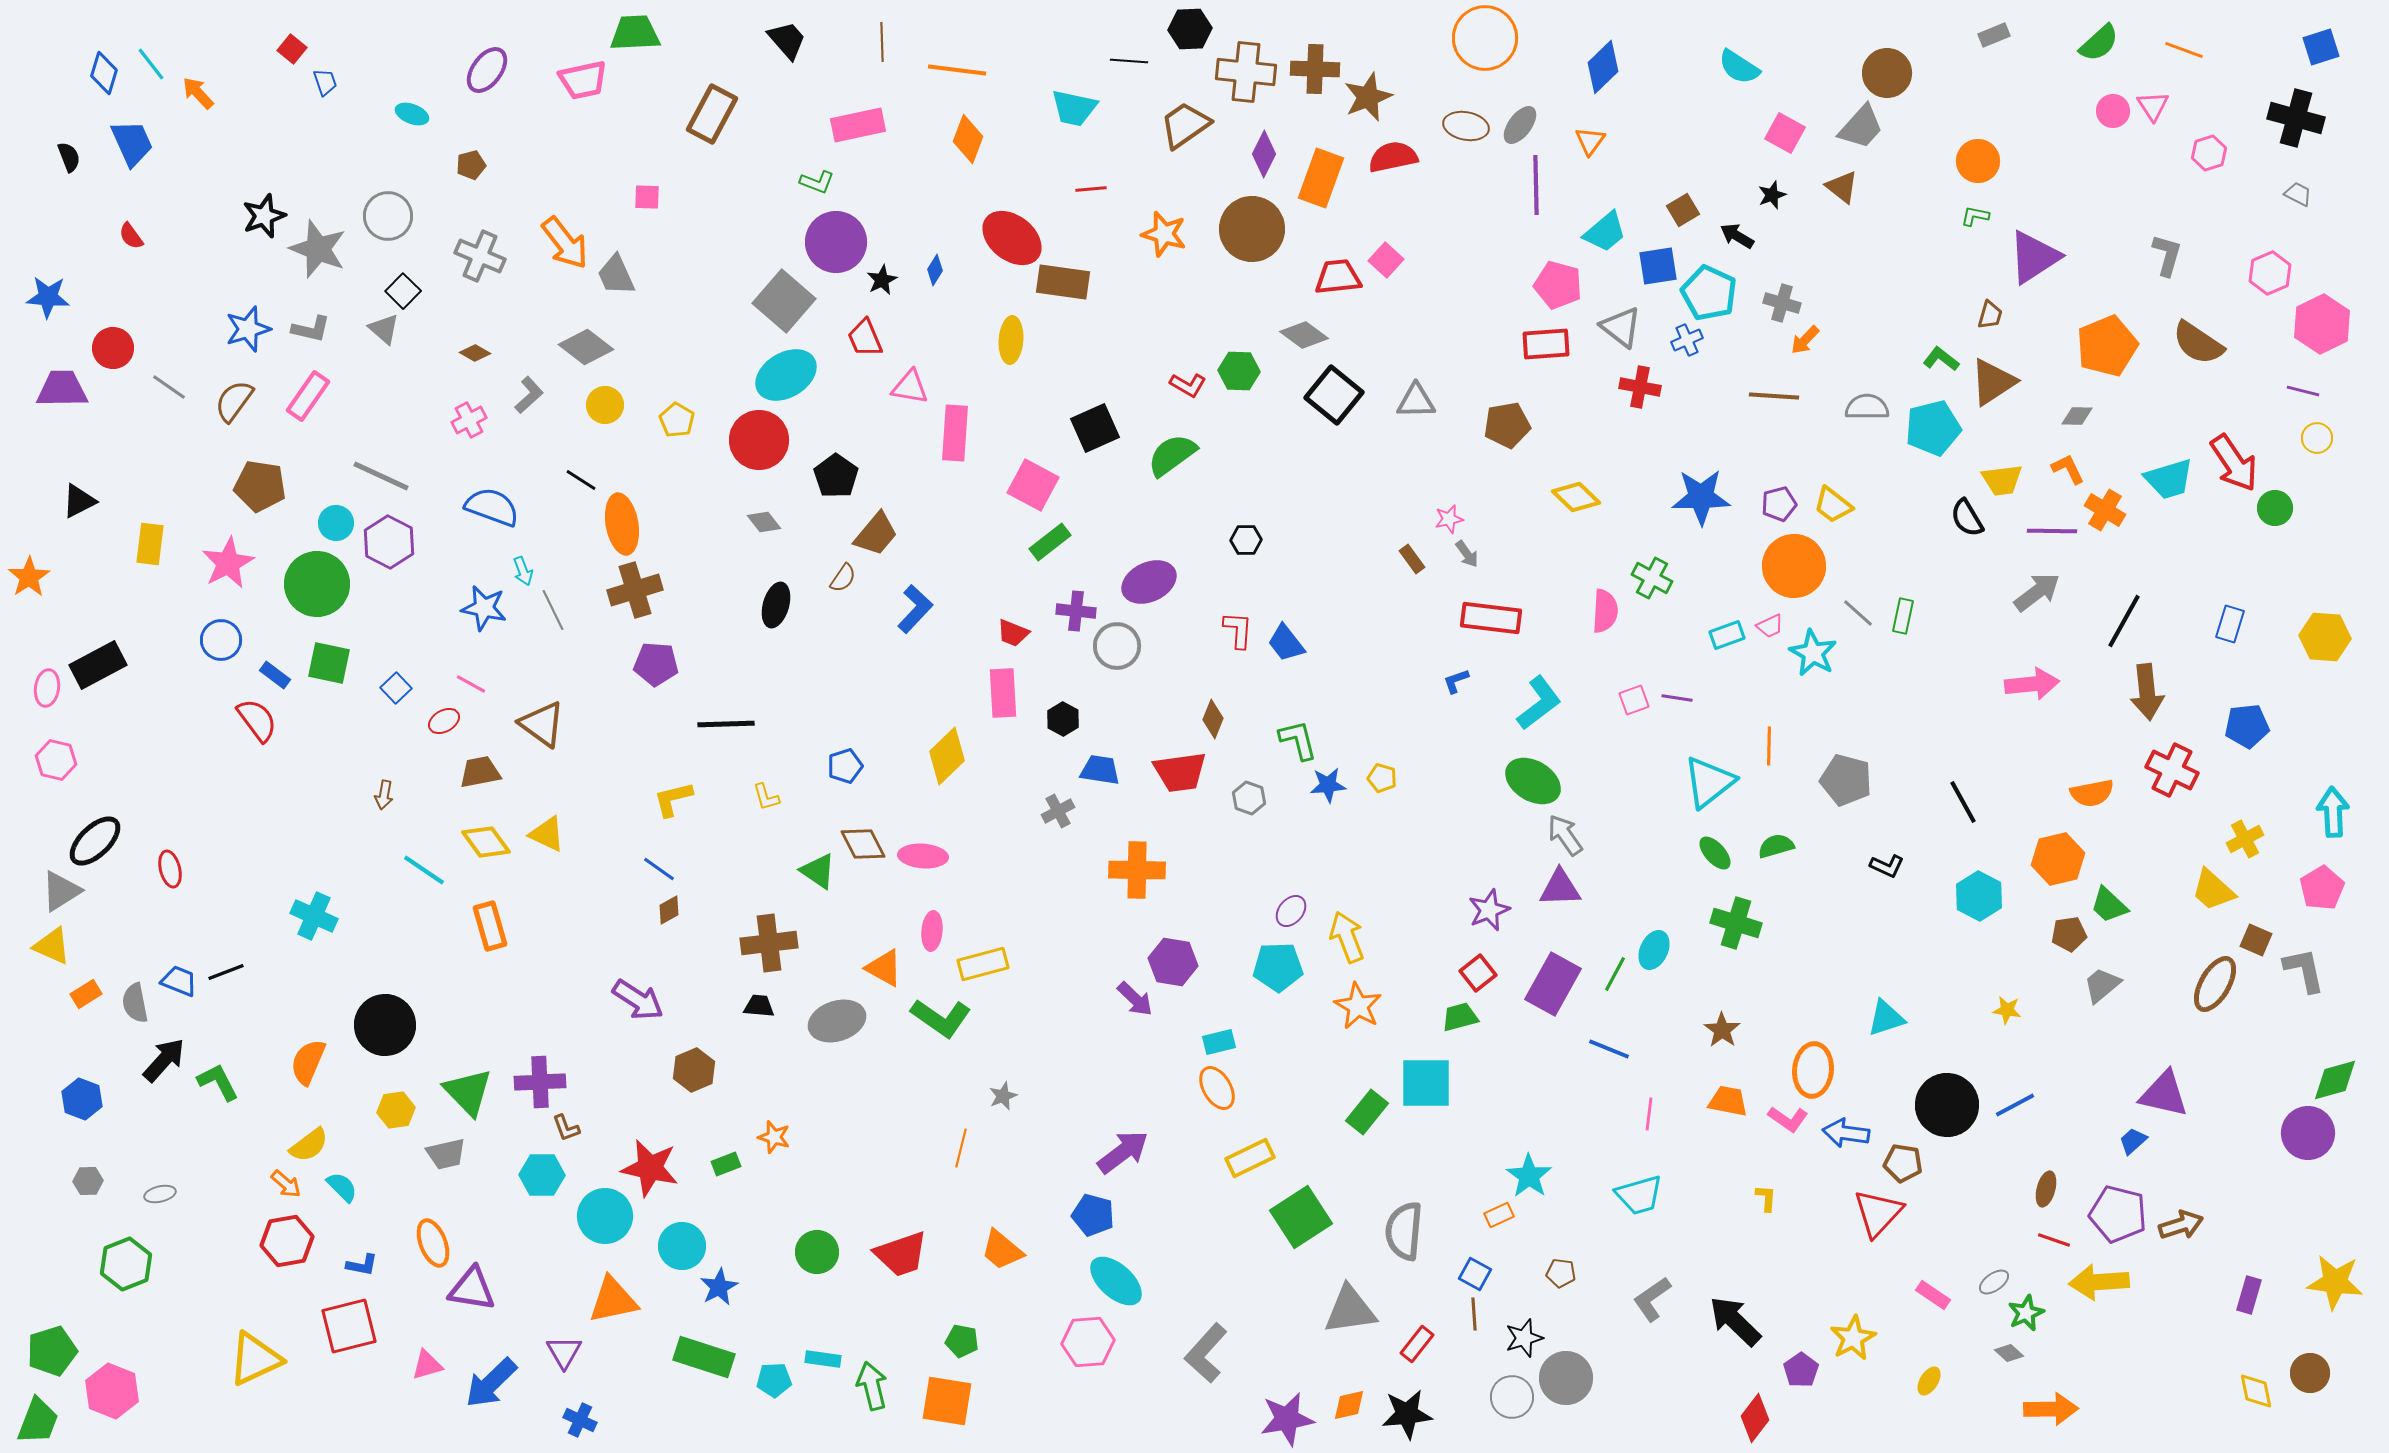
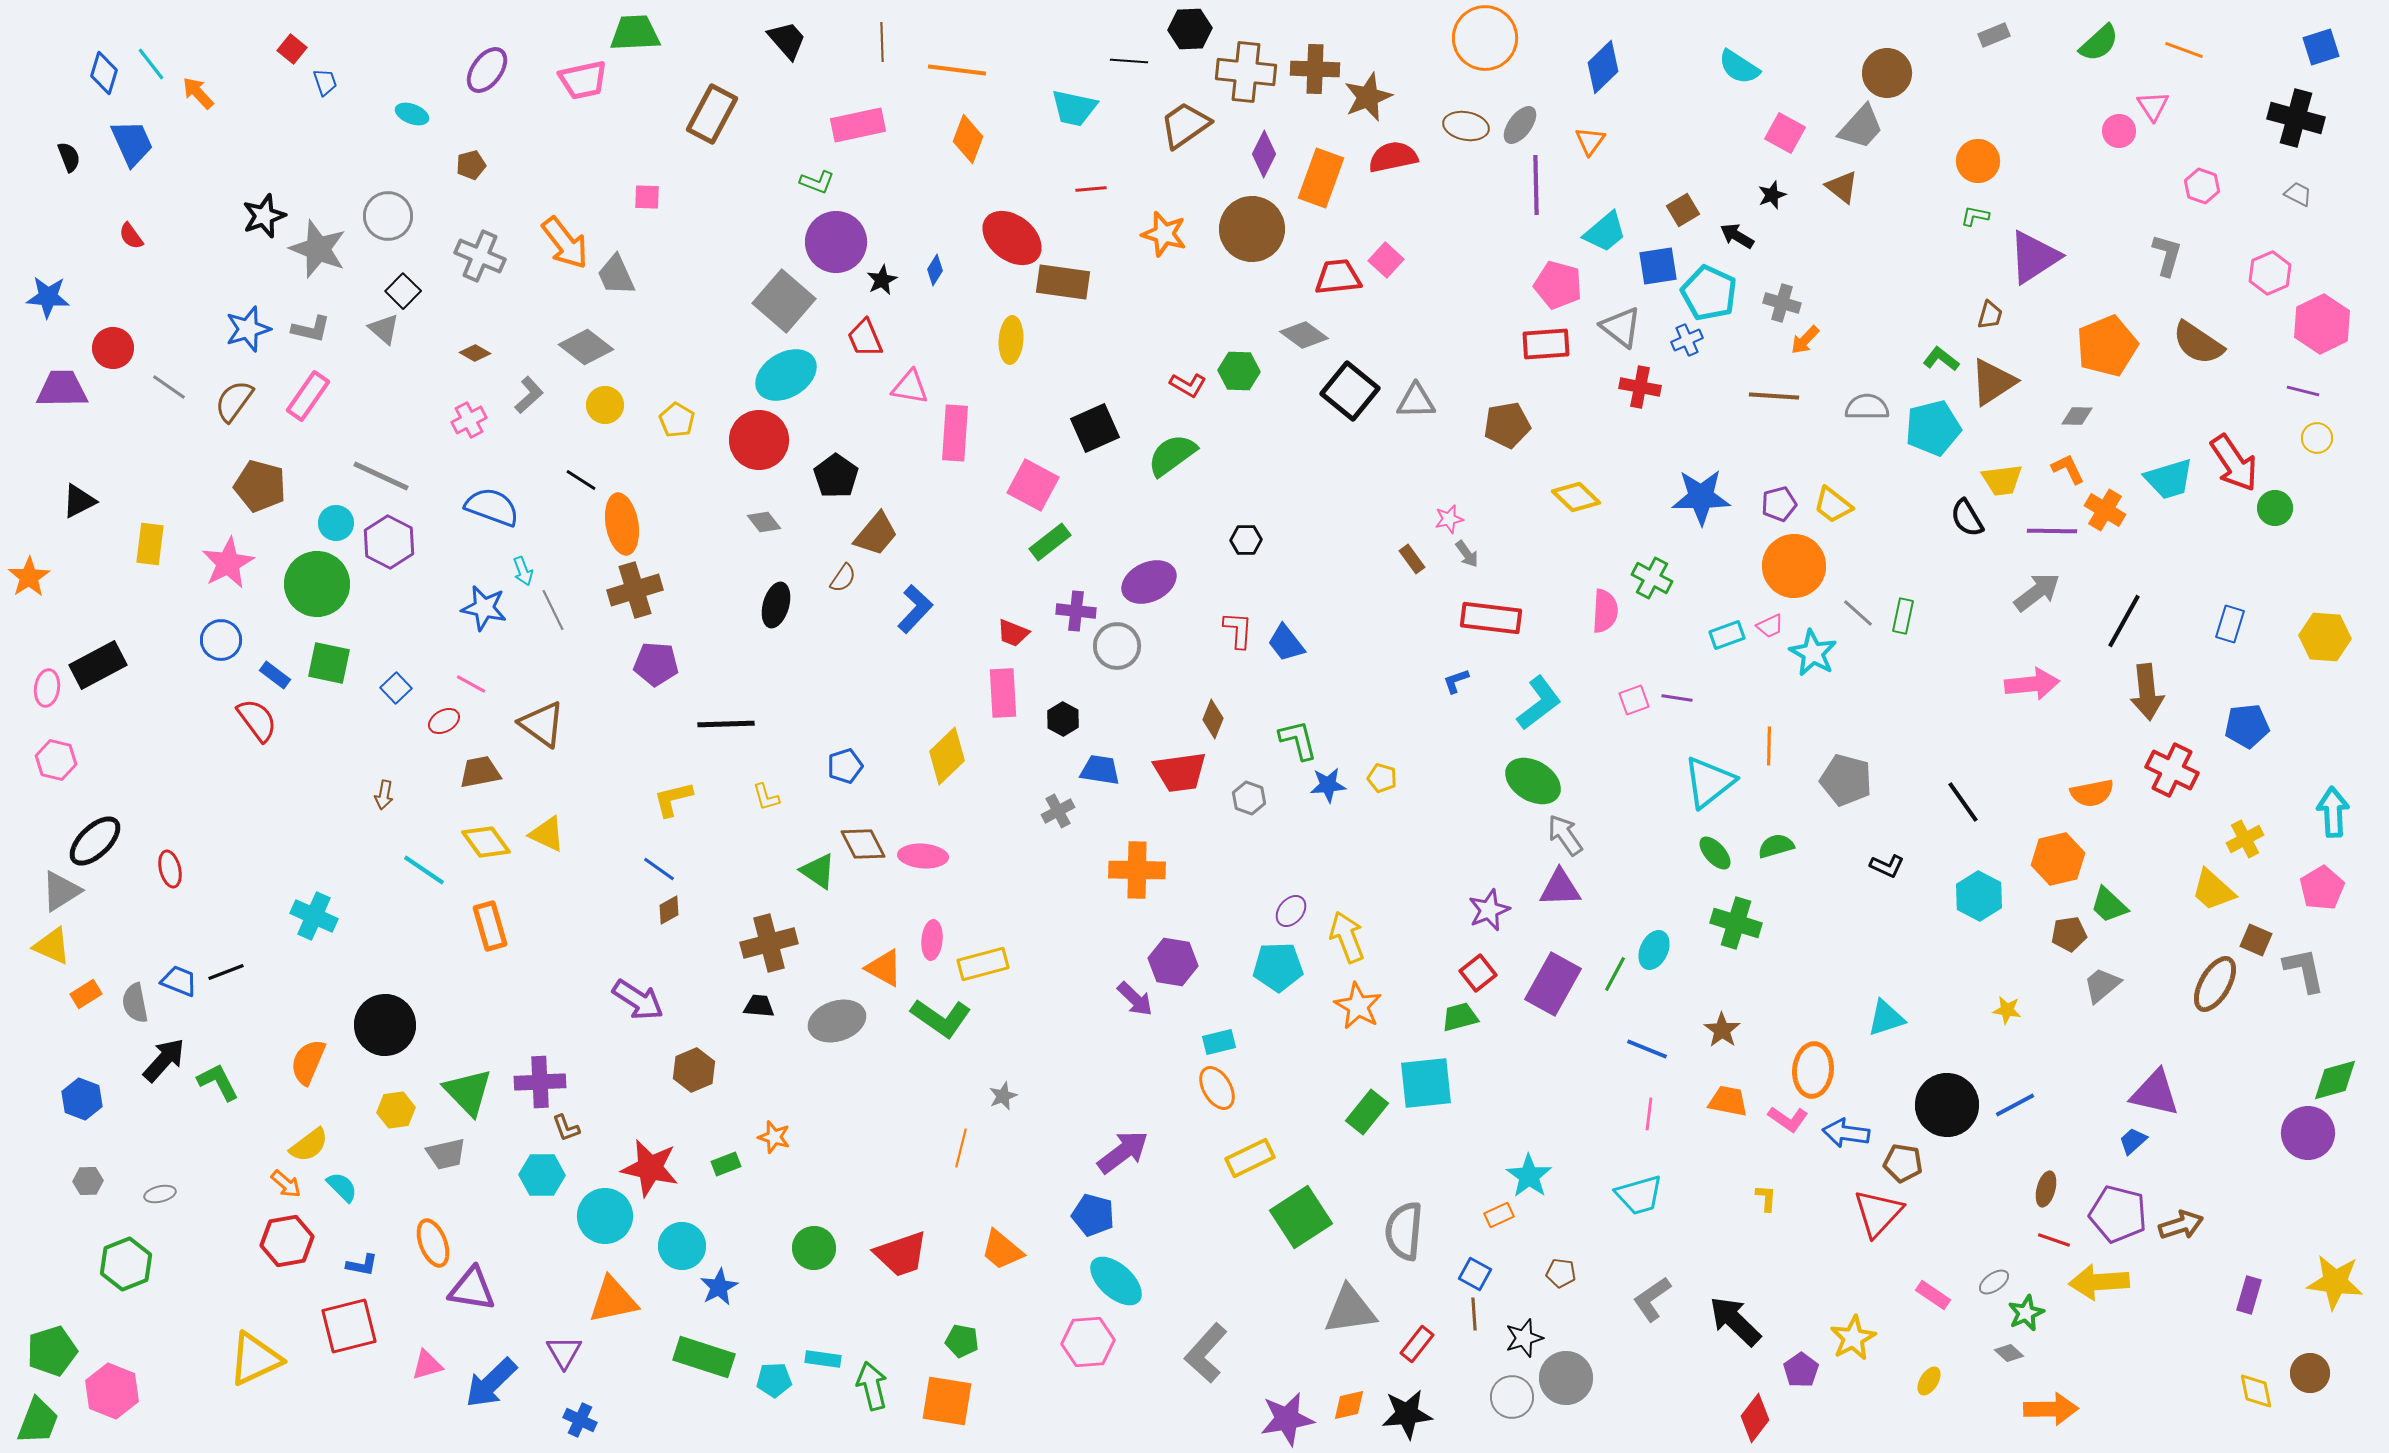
pink circle at (2113, 111): moved 6 px right, 20 px down
pink hexagon at (2209, 153): moved 7 px left, 33 px down; rotated 24 degrees counterclockwise
black square at (1334, 395): moved 16 px right, 4 px up
brown pentagon at (260, 486): rotated 6 degrees clockwise
black line at (1963, 802): rotated 6 degrees counterclockwise
pink ellipse at (932, 931): moved 9 px down
brown cross at (769, 943): rotated 8 degrees counterclockwise
blue line at (1609, 1049): moved 38 px right
cyan square at (1426, 1083): rotated 6 degrees counterclockwise
purple triangle at (2164, 1094): moved 9 px left, 1 px up
green circle at (817, 1252): moved 3 px left, 4 px up
